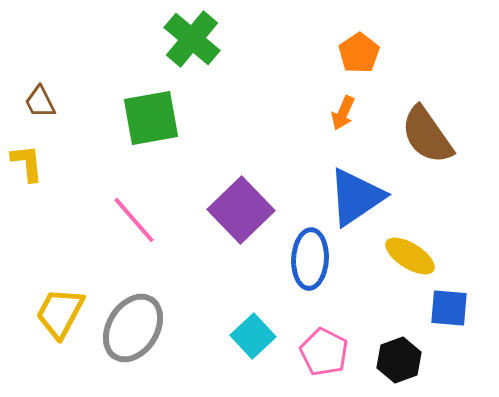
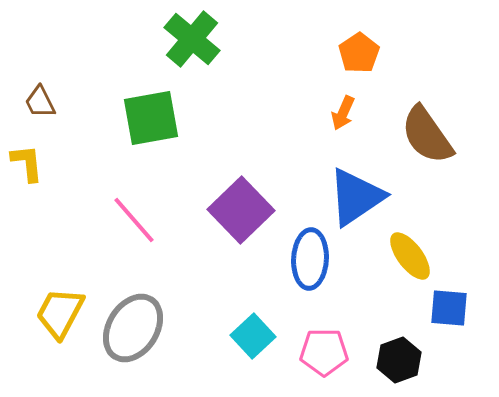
yellow ellipse: rotated 21 degrees clockwise
pink pentagon: rotated 27 degrees counterclockwise
